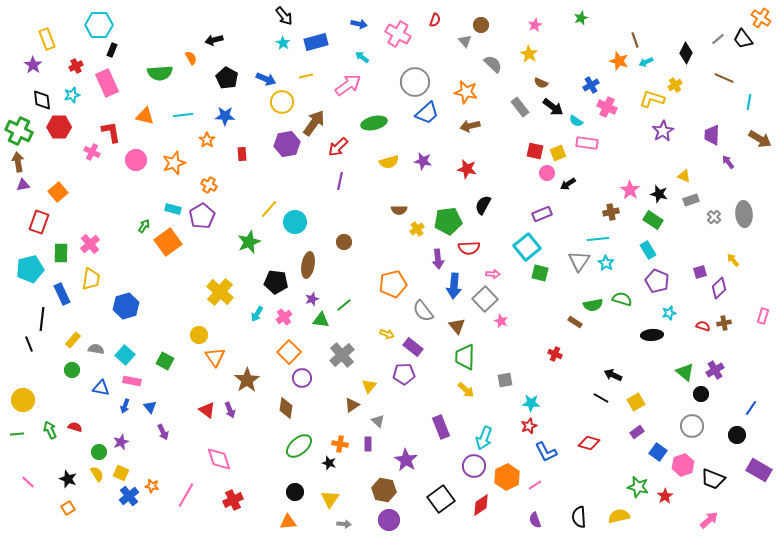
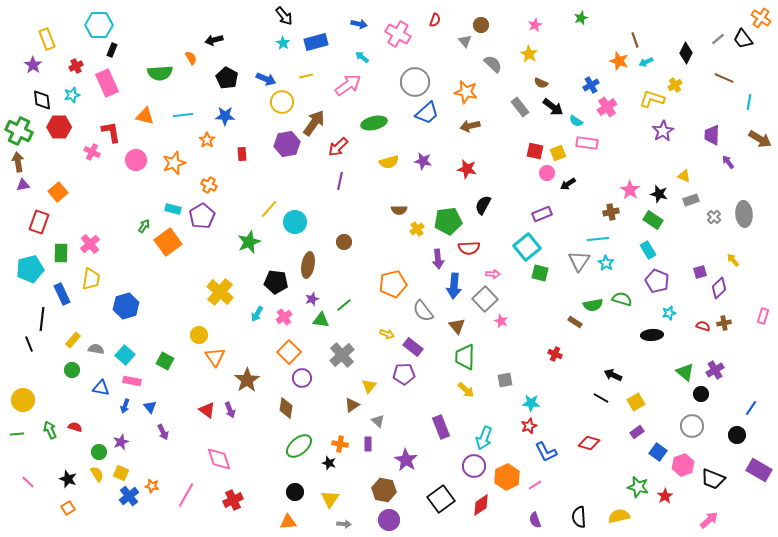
pink cross at (607, 107): rotated 30 degrees clockwise
